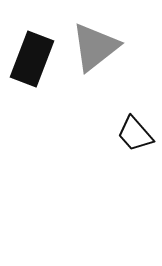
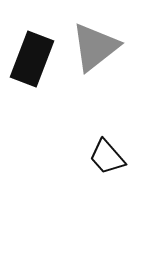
black trapezoid: moved 28 px left, 23 px down
